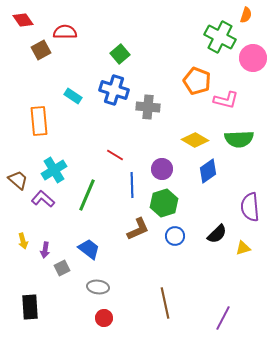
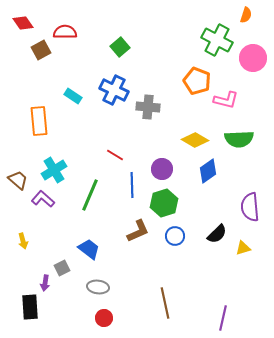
red diamond: moved 3 px down
green cross: moved 3 px left, 3 px down
green square: moved 7 px up
blue cross: rotated 8 degrees clockwise
green line: moved 3 px right
brown L-shape: moved 2 px down
purple arrow: moved 33 px down
purple line: rotated 15 degrees counterclockwise
